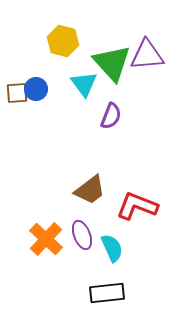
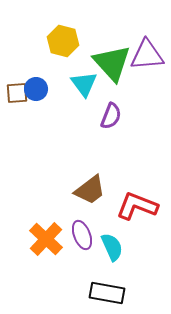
cyan semicircle: moved 1 px up
black rectangle: rotated 16 degrees clockwise
